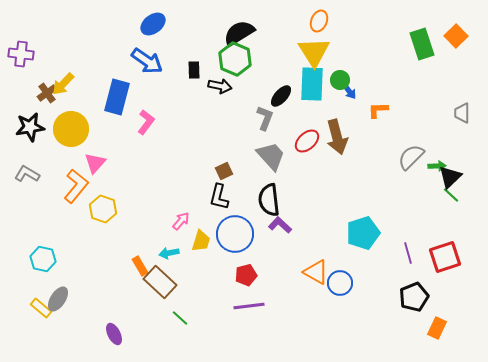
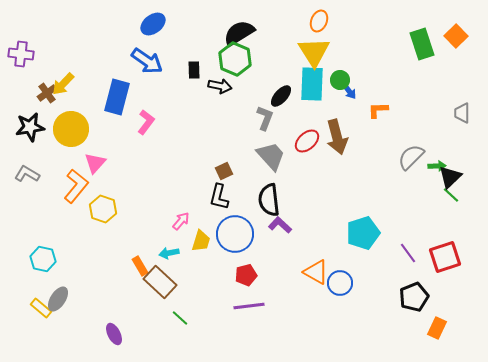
purple line at (408, 253): rotated 20 degrees counterclockwise
